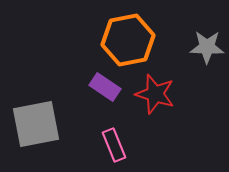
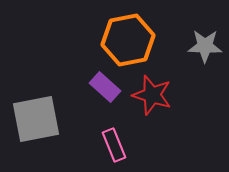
gray star: moved 2 px left, 1 px up
purple rectangle: rotated 8 degrees clockwise
red star: moved 3 px left, 1 px down
gray square: moved 5 px up
